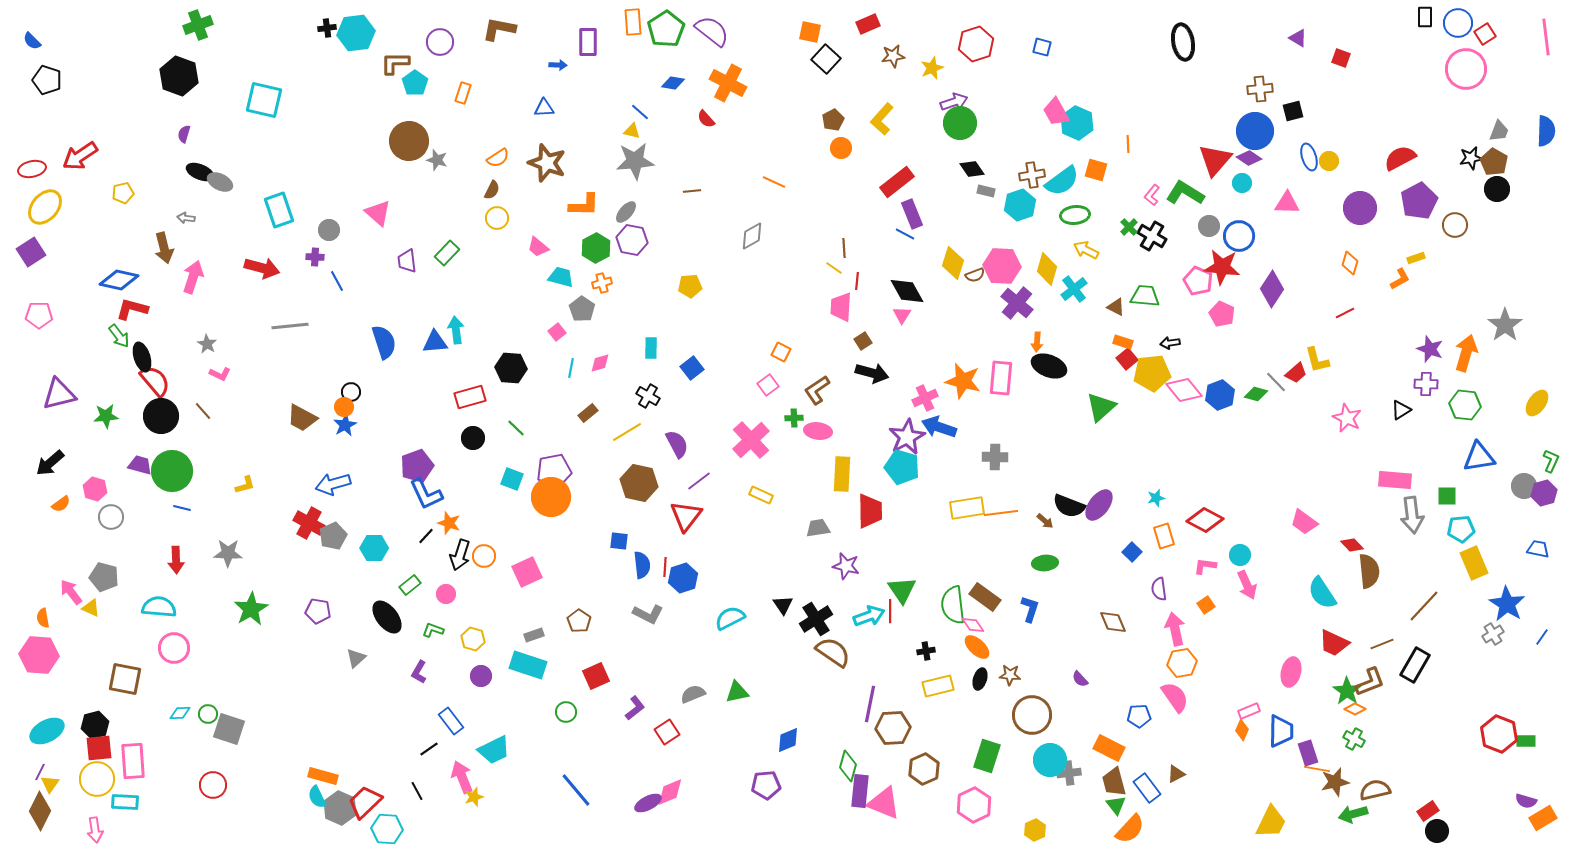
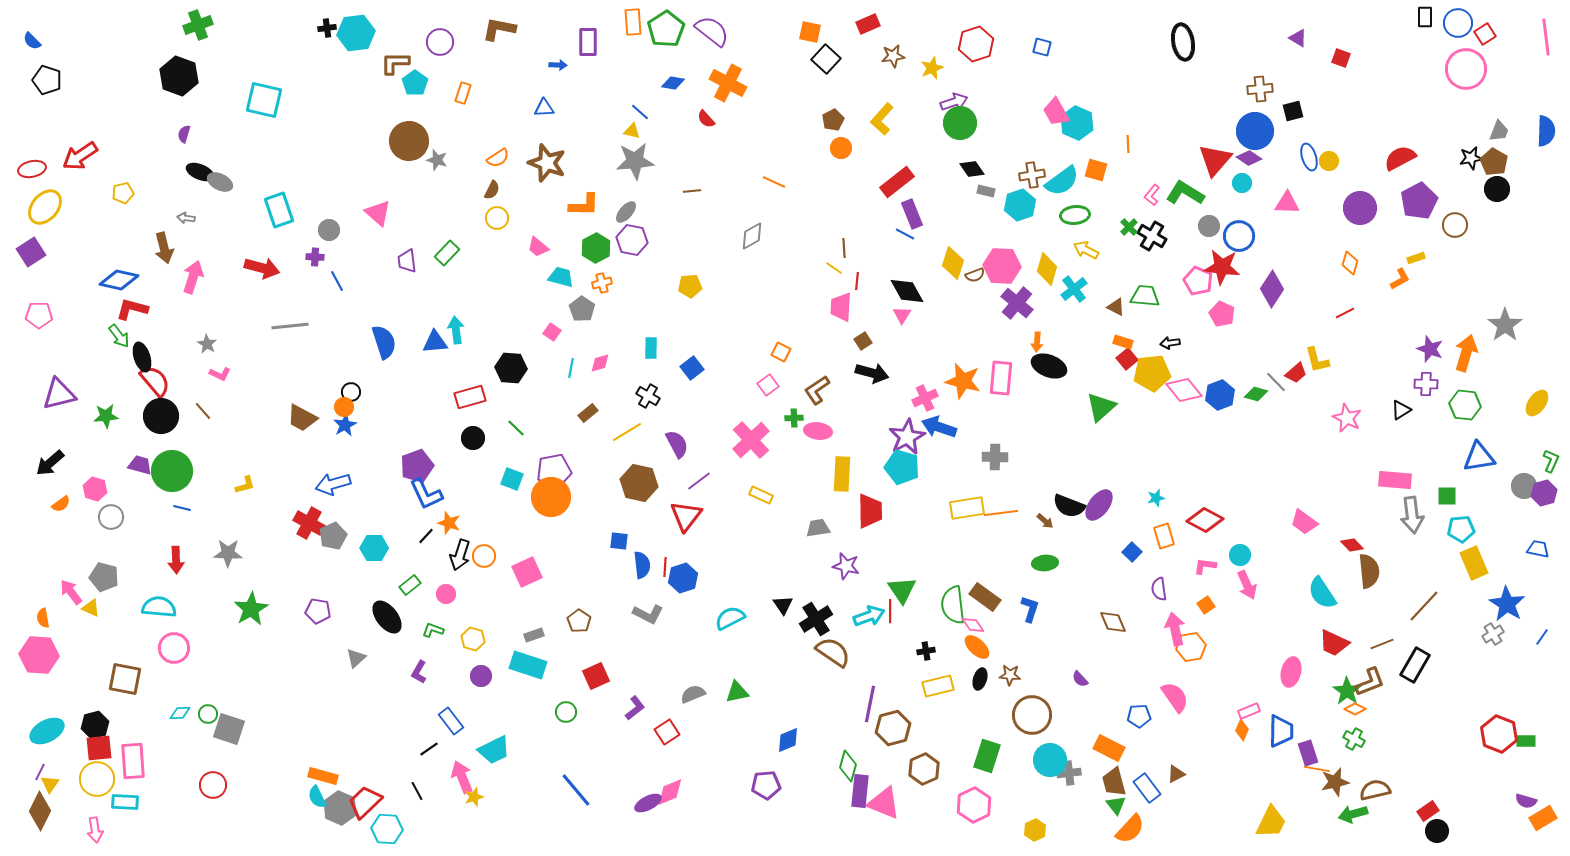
pink square at (557, 332): moved 5 px left; rotated 18 degrees counterclockwise
orange hexagon at (1182, 663): moved 9 px right, 16 px up
brown hexagon at (893, 728): rotated 12 degrees counterclockwise
